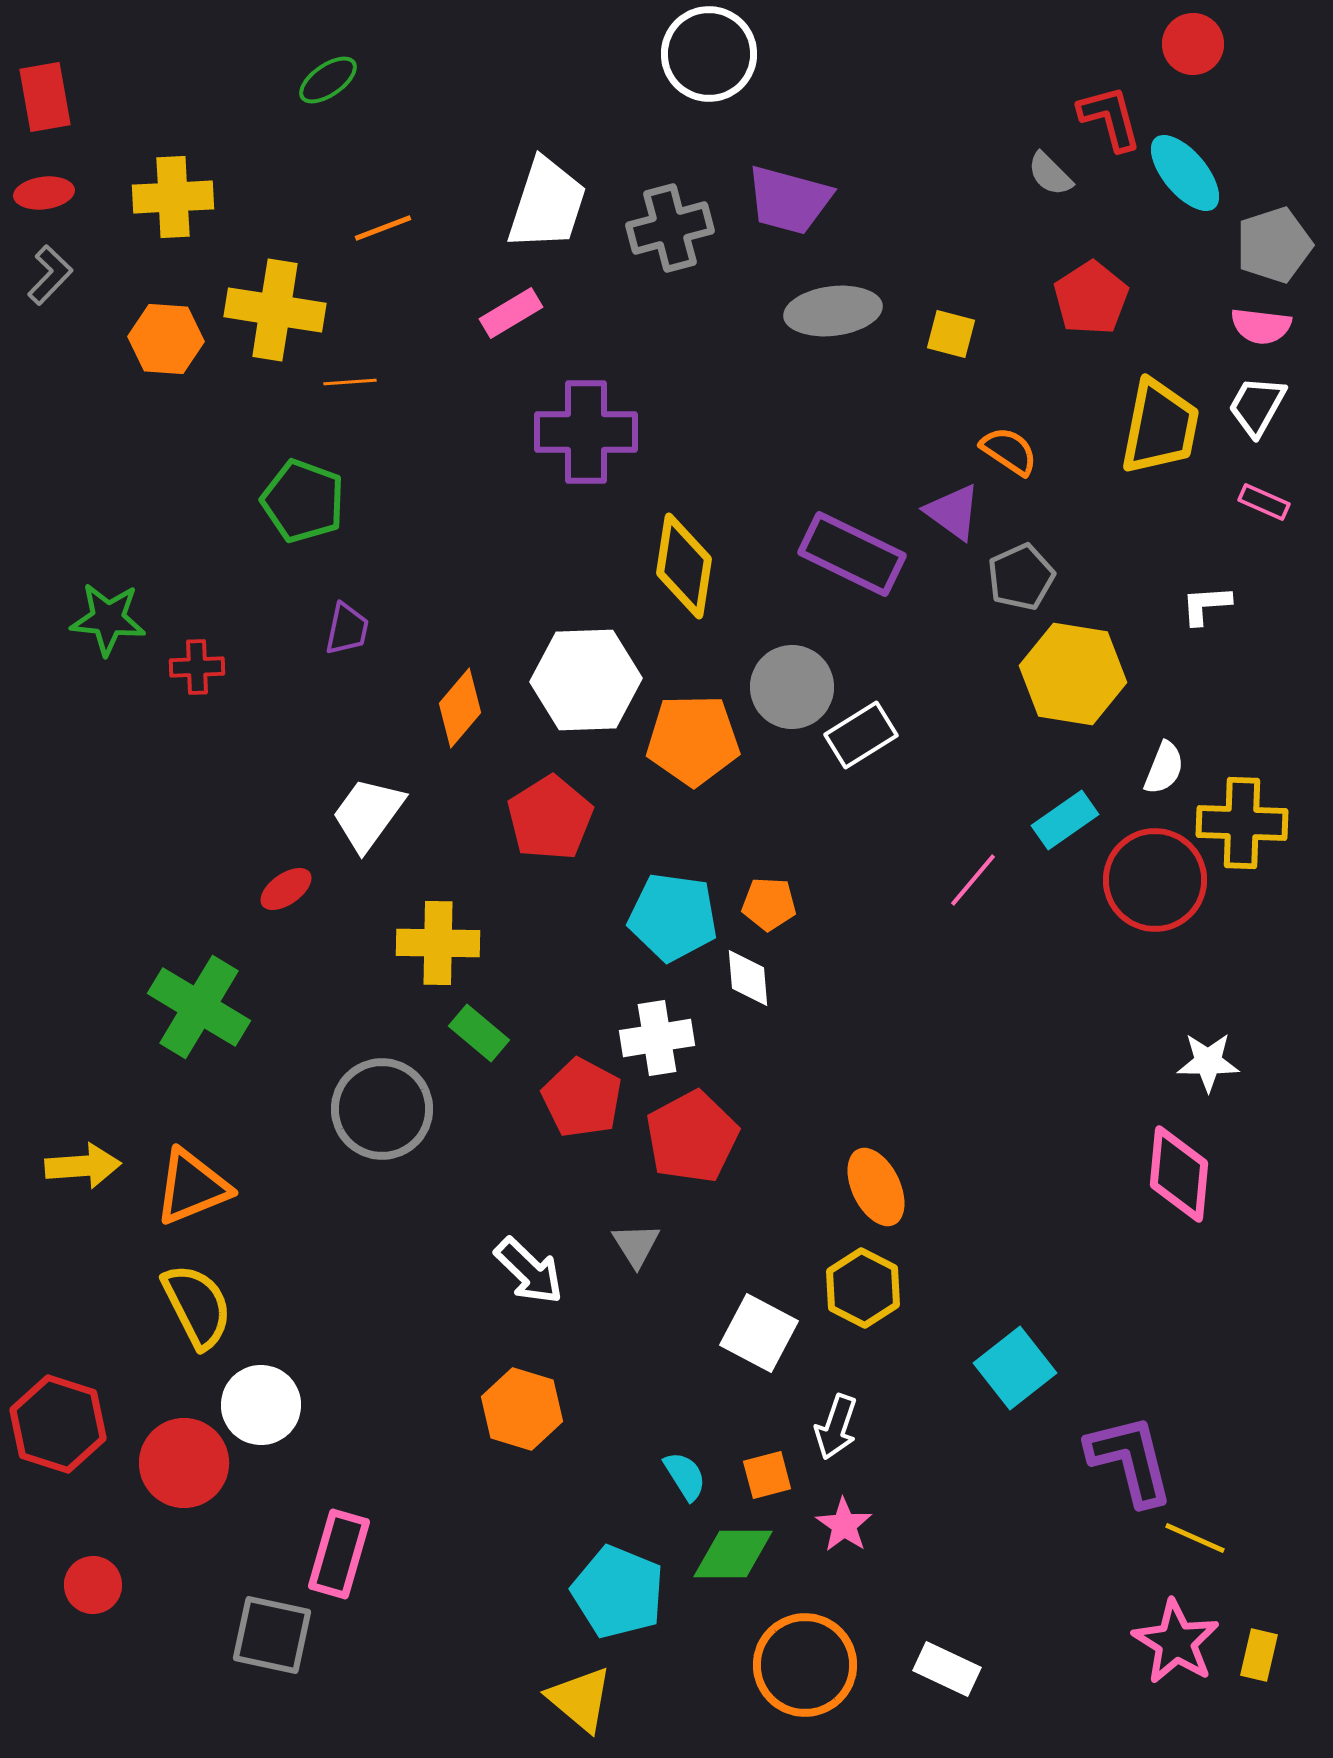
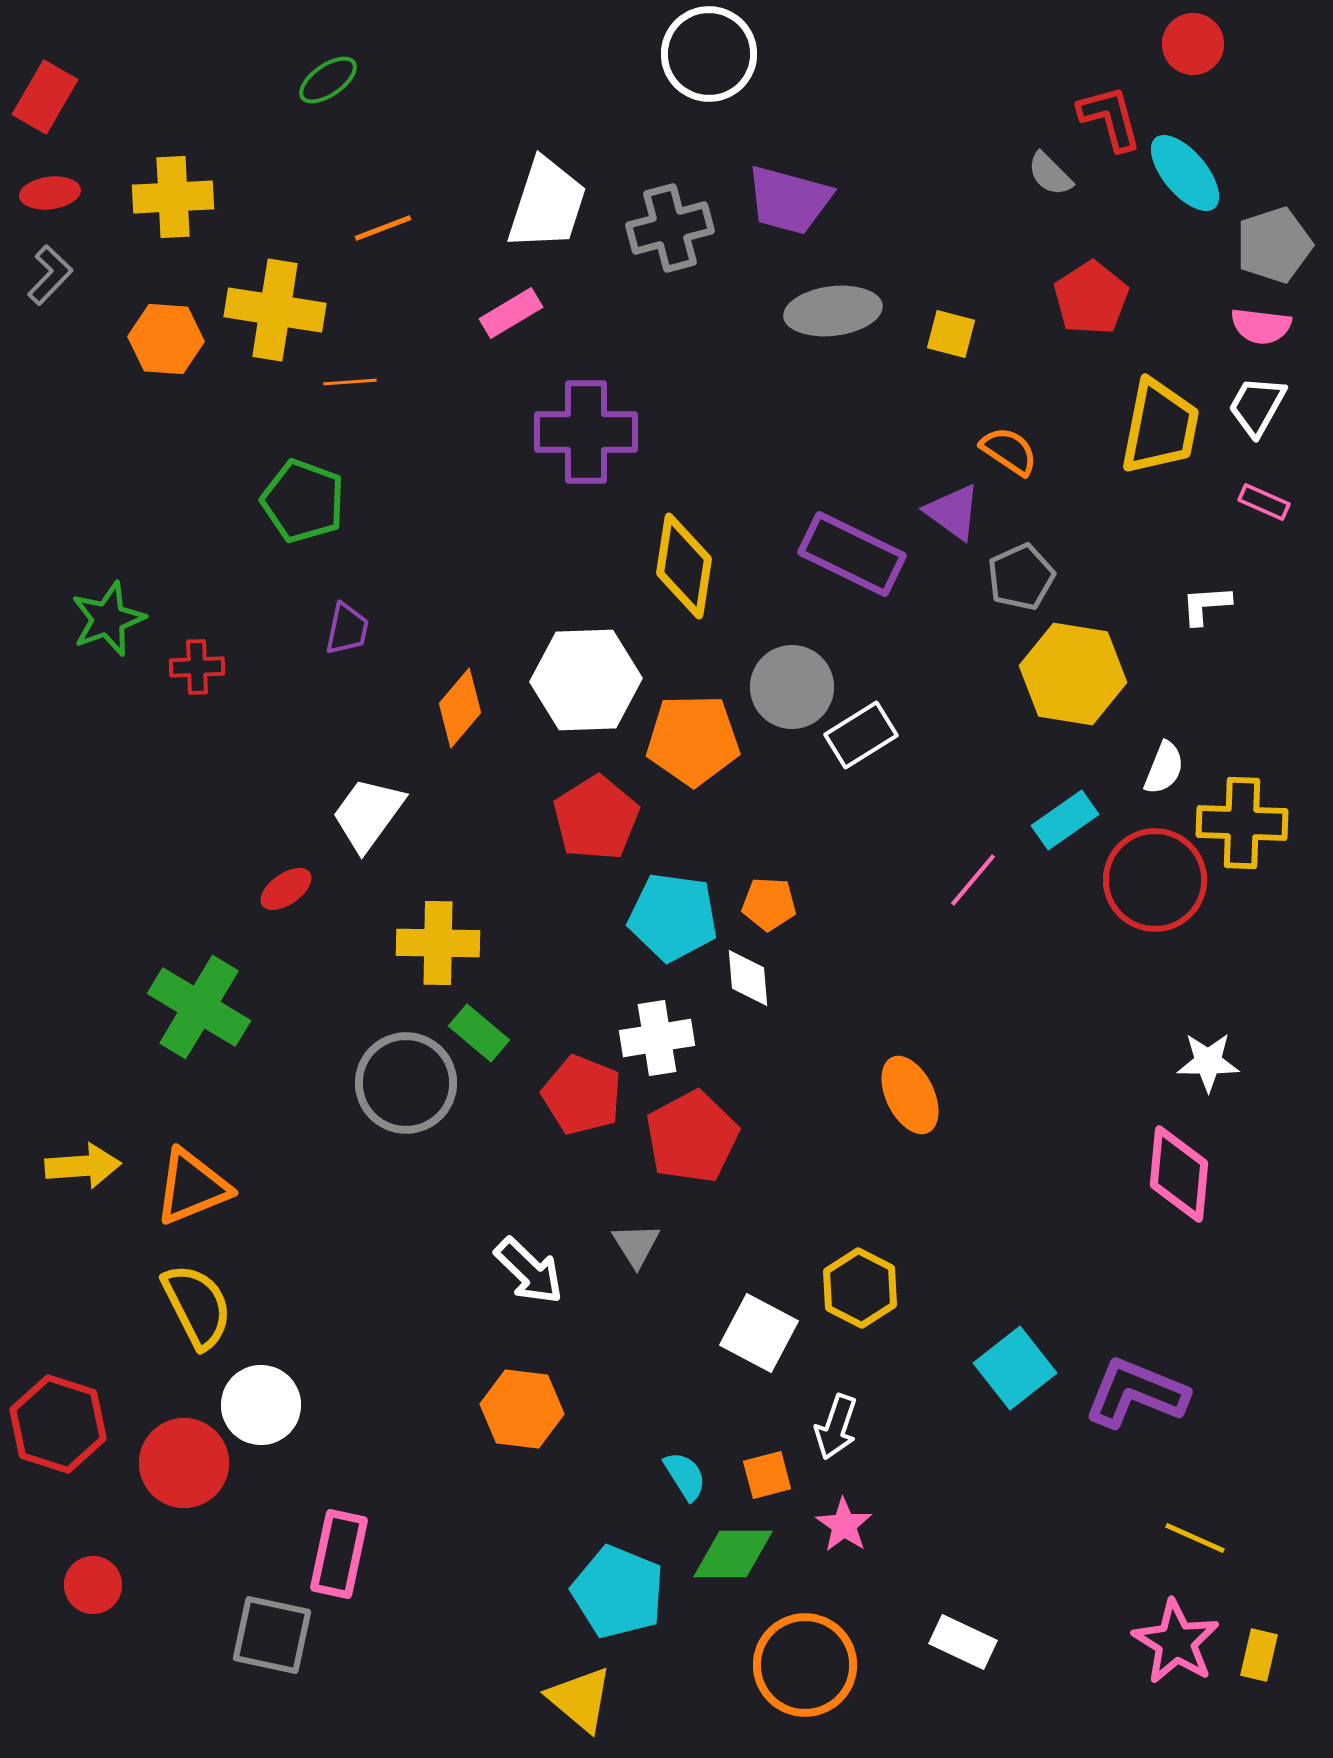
red rectangle at (45, 97): rotated 40 degrees clockwise
red ellipse at (44, 193): moved 6 px right
green star at (108, 619): rotated 26 degrees counterclockwise
red pentagon at (550, 818): moved 46 px right
red pentagon at (582, 1098): moved 3 px up; rotated 6 degrees counterclockwise
gray circle at (382, 1109): moved 24 px right, 26 px up
orange ellipse at (876, 1187): moved 34 px right, 92 px up
yellow hexagon at (863, 1288): moved 3 px left
orange hexagon at (522, 1409): rotated 10 degrees counterclockwise
purple L-shape at (1130, 1460): moved 6 px right, 67 px up; rotated 54 degrees counterclockwise
pink rectangle at (339, 1554): rotated 4 degrees counterclockwise
white rectangle at (947, 1669): moved 16 px right, 27 px up
